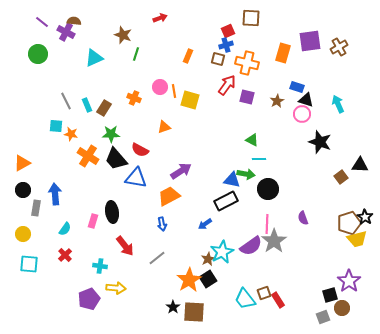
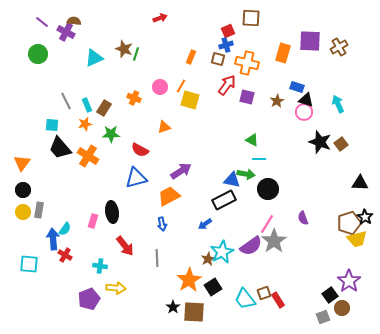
brown star at (123, 35): moved 1 px right, 14 px down
purple square at (310, 41): rotated 10 degrees clockwise
orange rectangle at (188, 56): moved 3 px right, 1 px down
orange line at (174, 91): moved 7 px right, 5 px up; rotated 40 degrees clockwise
pink circle at (302, 114): moved 2 px right, 2 px up
cyan square at (56, 126): moved 4 px left, 1 px up
orange star at (71, 134): moved 14 px right, 10 px up; rotated 24 degrees counterclockwise
black trapezoid at (116, 159): moved 56 px left, 11 px up
orange triangle at (22, 163): rotated 24 degrees counterclockwise
black triangle at (360, 165): moved 18 px down
brown square at (341, 177): moved 33 px up
blue triangle at (136, 178): rotated 25 degrees counterclockwise
blue arrow at (55, 194): moved 2 px left, 45 px down
black rectangle at (226, 201): moved 2 px left, 1 px up
gray rectangle at (36, 208): moved 3 px right, 2 px down
pink line at (267, 224): rotated 30 degrees clockwise
yellow circle at (23, 234): moved 22 px up
red cross at (65, 255): rotated 16 degrees counterclockwise
gray line at (157, 258): rotated 54 degrees counterclockwise
black square at (208, 279): moved 5 px right, 8 px down
black square at (330, 295): rotated 21 degrees counterclockwise
